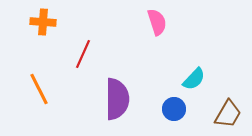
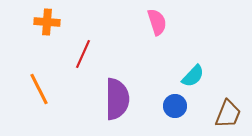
orange cross: moved 4 px right
cyan semicircle: moved 1 px left, 3 px up
blue circle: moved 1 px right, 3 px up
brown trapezoid: rotated 8 degrees counterclockwise
